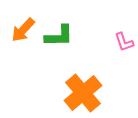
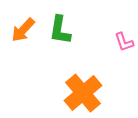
green L-shape: moved 1 px right, 6 px up; rotated 100 degrees clockwise
